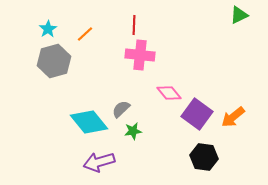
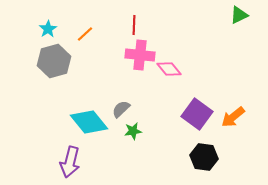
pink diamond: moved 24 px up
purple arrow: moved 29 px left; rotated 60 degrees counterclockwise
